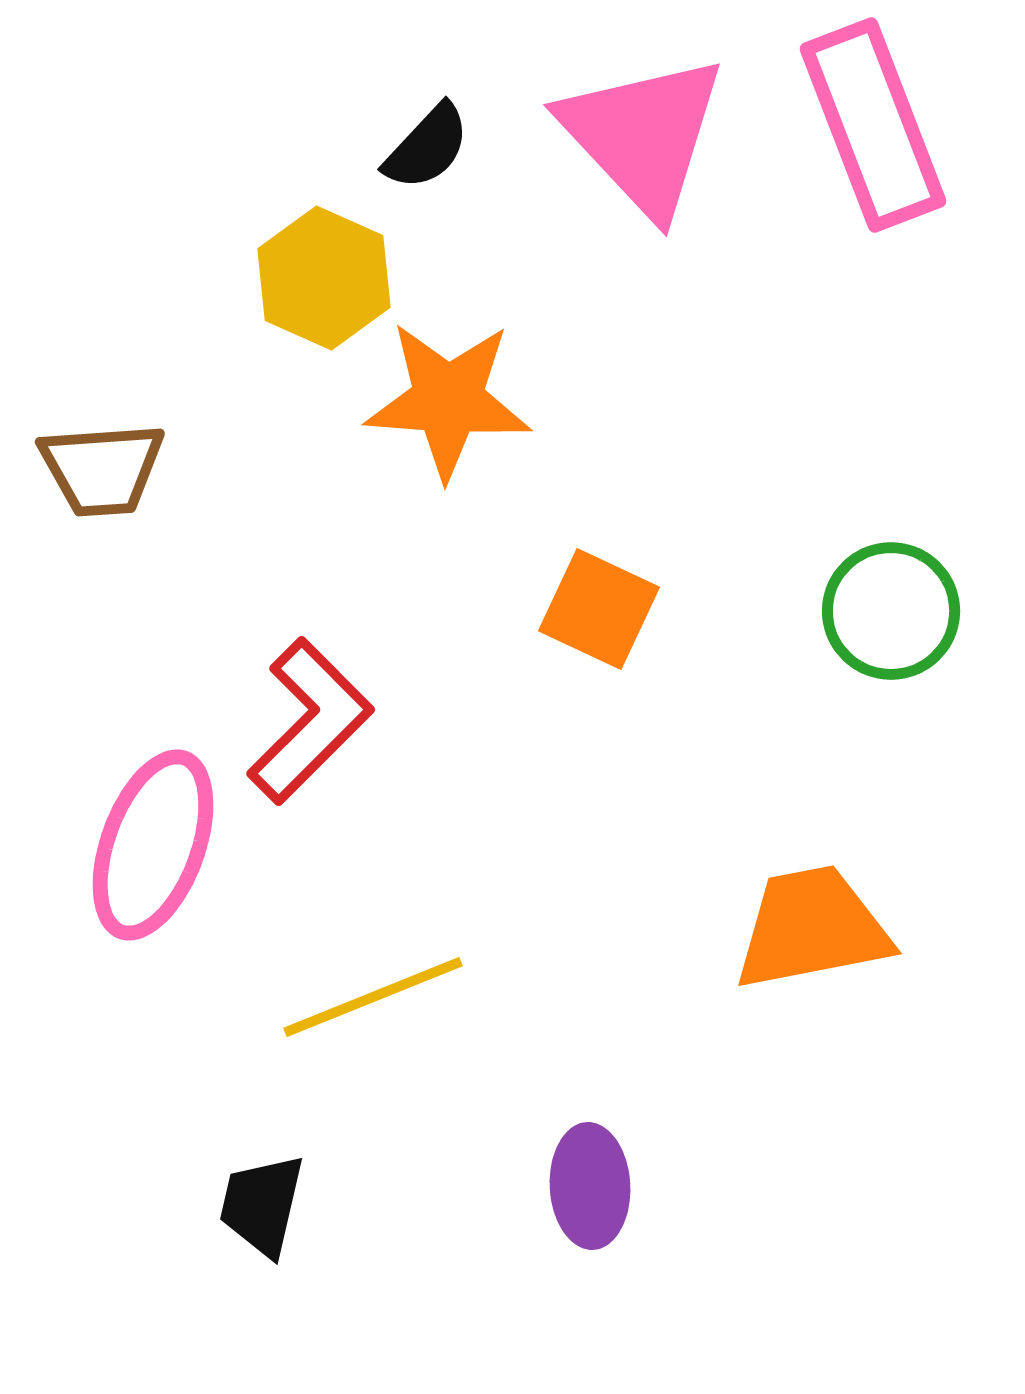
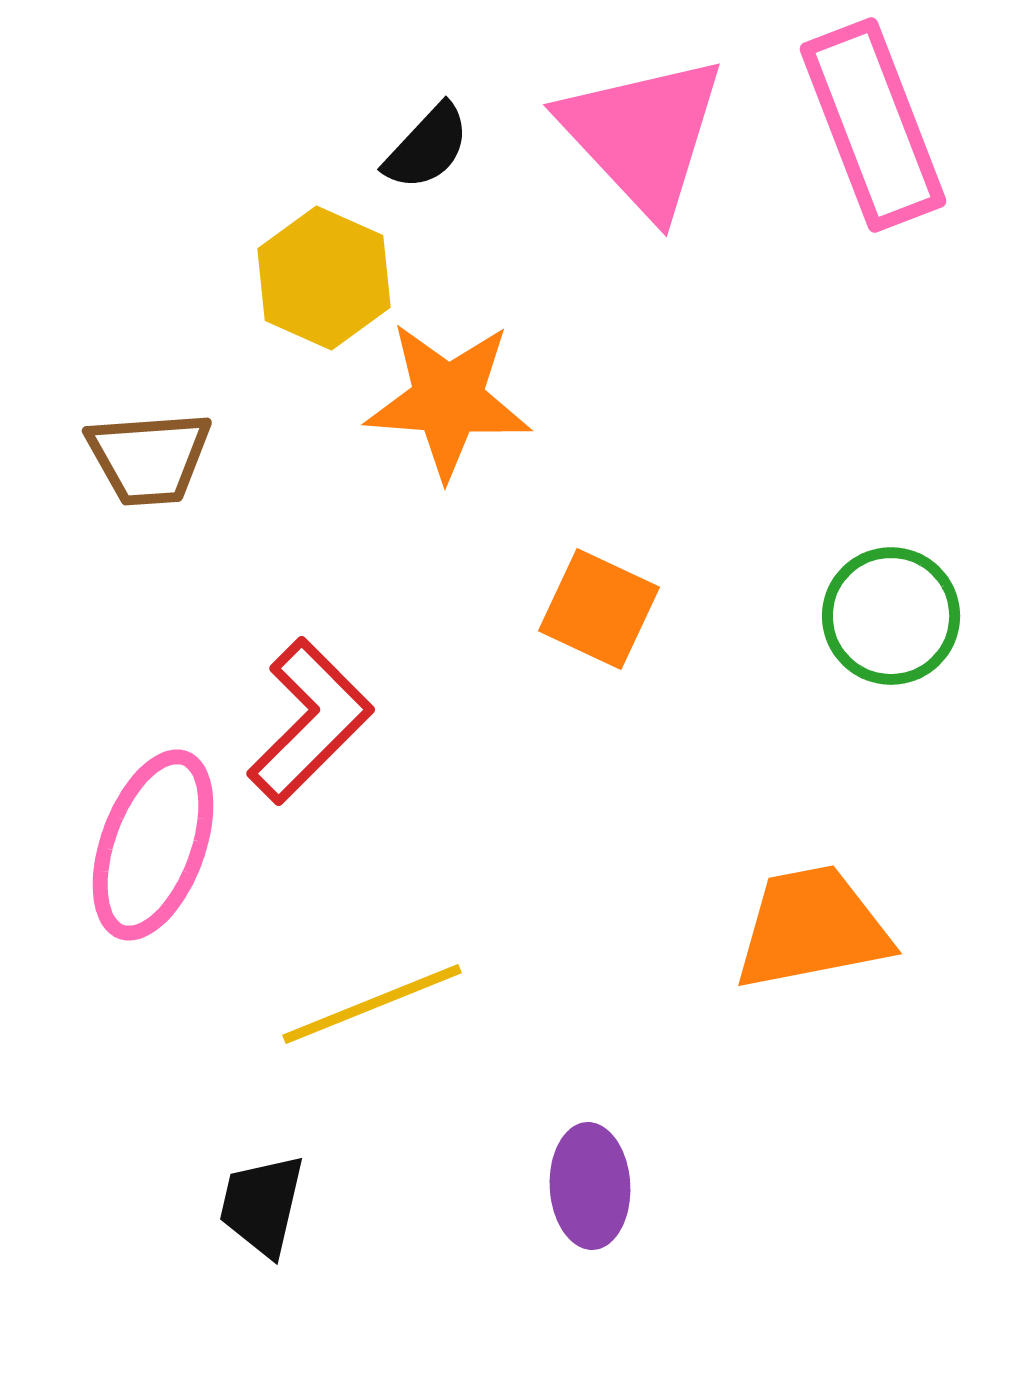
brown trapezoid: moved 47 px right, 11 px up
green circle: moved 5 px down
yellow line: moved 1 px left, 7 px down
